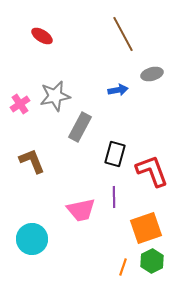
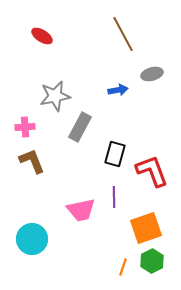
pink cross: moved 5 px right, 23 px down; rotated 30 degrees clockwise
